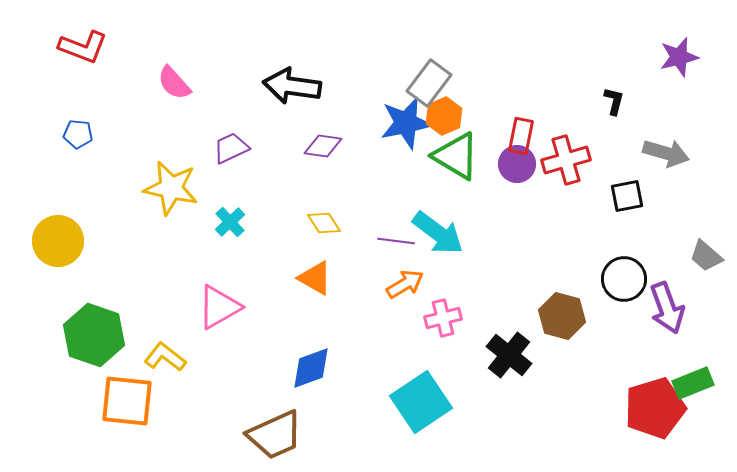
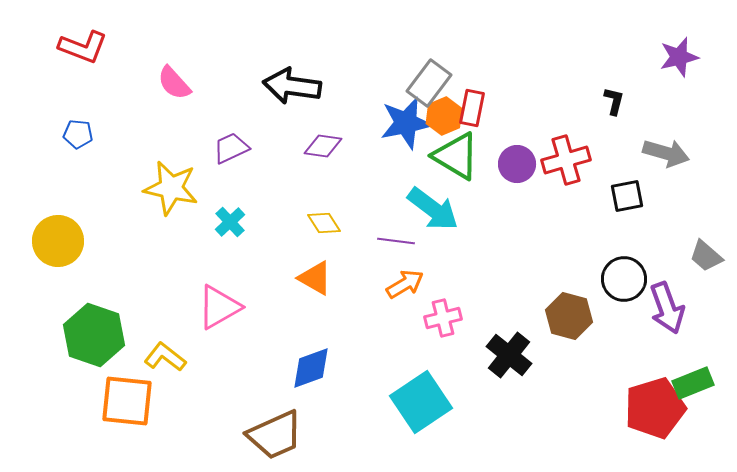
red rectangle: moved 49 px left, 28 px up
cyan arrow: moved 5 px left, 24 px up
brown hexagon: moved 7 px right
